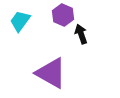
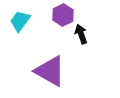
purple hexagon: rotated 10 degrees clockwise
purple triangle: moved 1 px left, 2 px up
